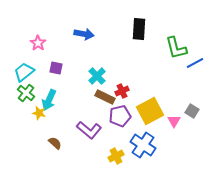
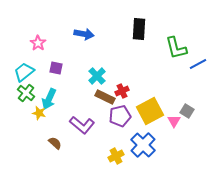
blue line: moved 3 px right, 1 px down
cyan arrow: moved 1 px up
gray square: moved 5 px left
purple L-shape: moved 7 px left, 5 px up
blue cross: rotated 10 degrees clockwise
